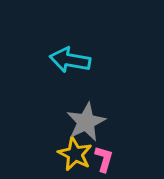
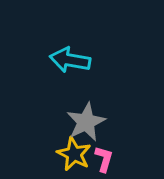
yellow star: moved 1 px left
